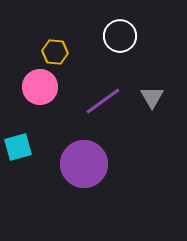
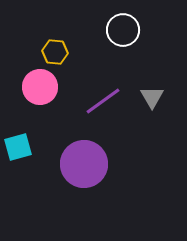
white circle: moved 3 px right, 6 px up
